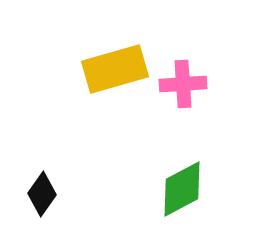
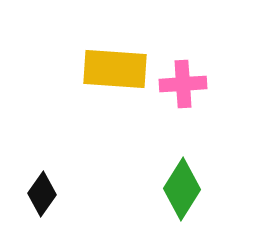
yellow rectangle: rotated 20 degrees clockwise
green diamond: rotated 30 degrees counterclockwise
